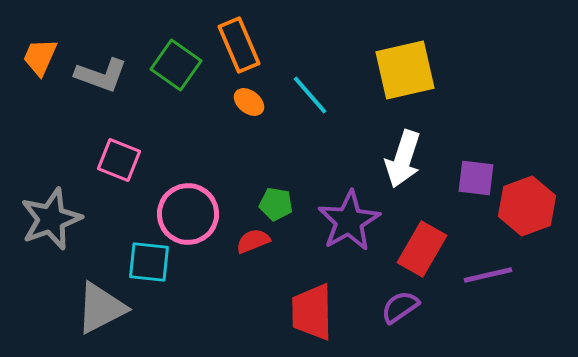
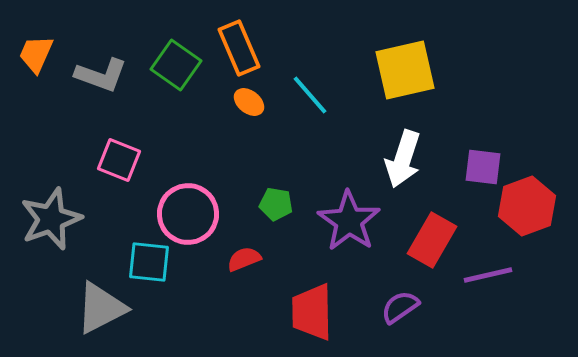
orange rectangle: moved 3 px down
orange trapezoid: moved 4 px left, 3 px up
purple square: moved 7 px right, 11 px up
purple star: rotated 8 degrees counterclockwise
red semicircle: moved 9 px left, 18 px down
red rectangle: moved 10 px right, 9 px up
